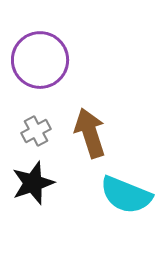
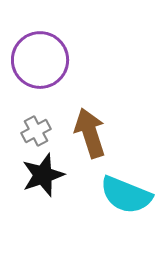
black star: moved 10 px right, 8 px up
